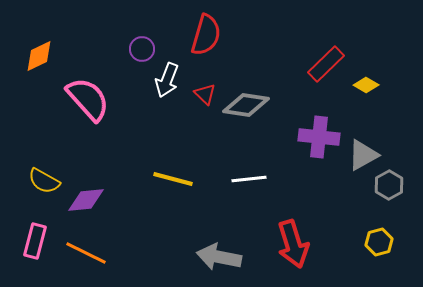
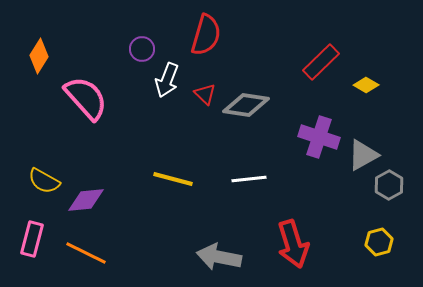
orange diamond: rotated 32 degrees counterclockwise
red rectangle: moved 5 px left, 2 px up
pink semicircle: moved 2 px left, 1 px up
purple cross: rotated 12 degrees clockwise
pink rectangle: moved 3 px left, 2 px up
